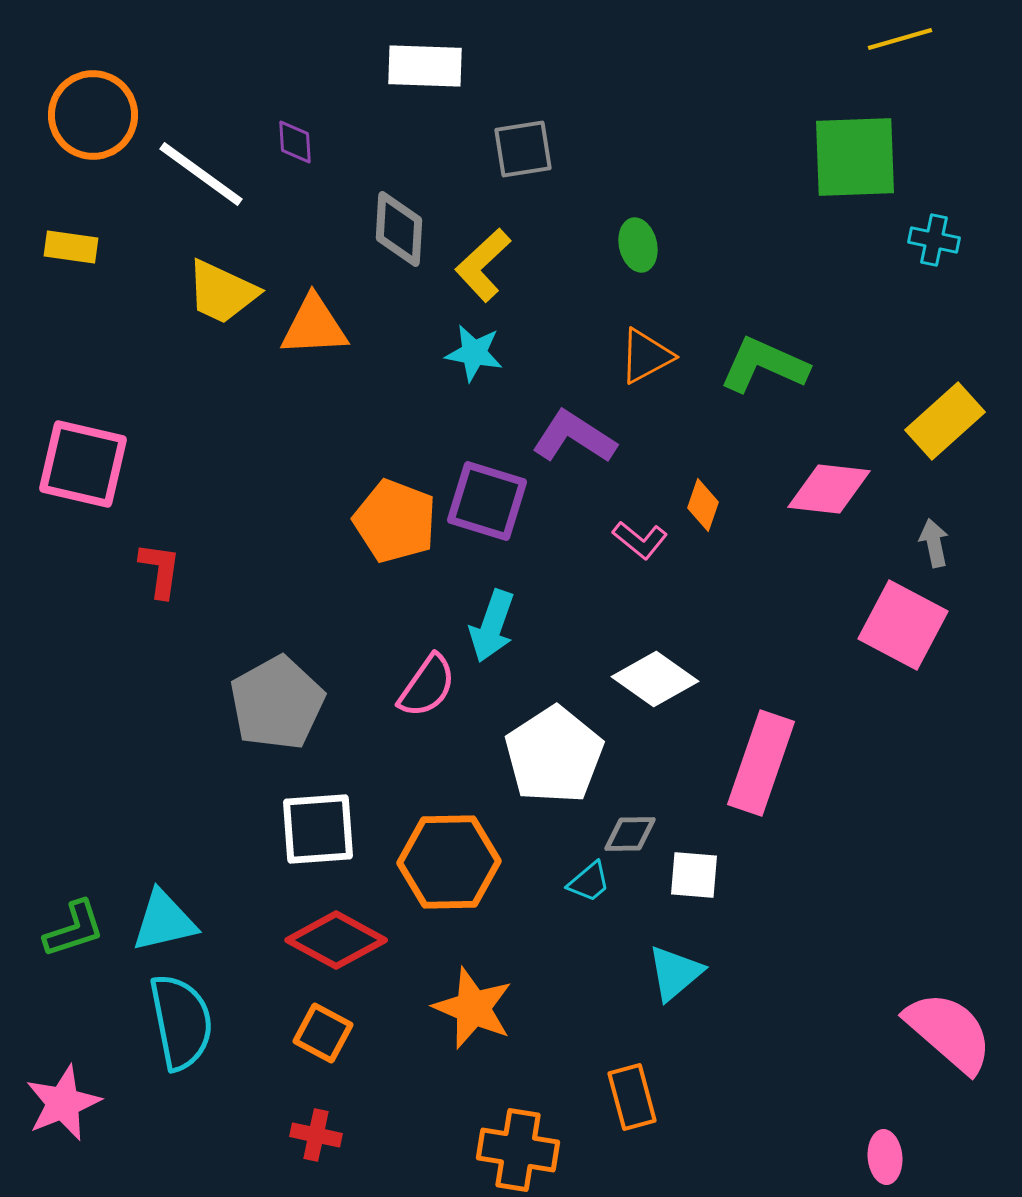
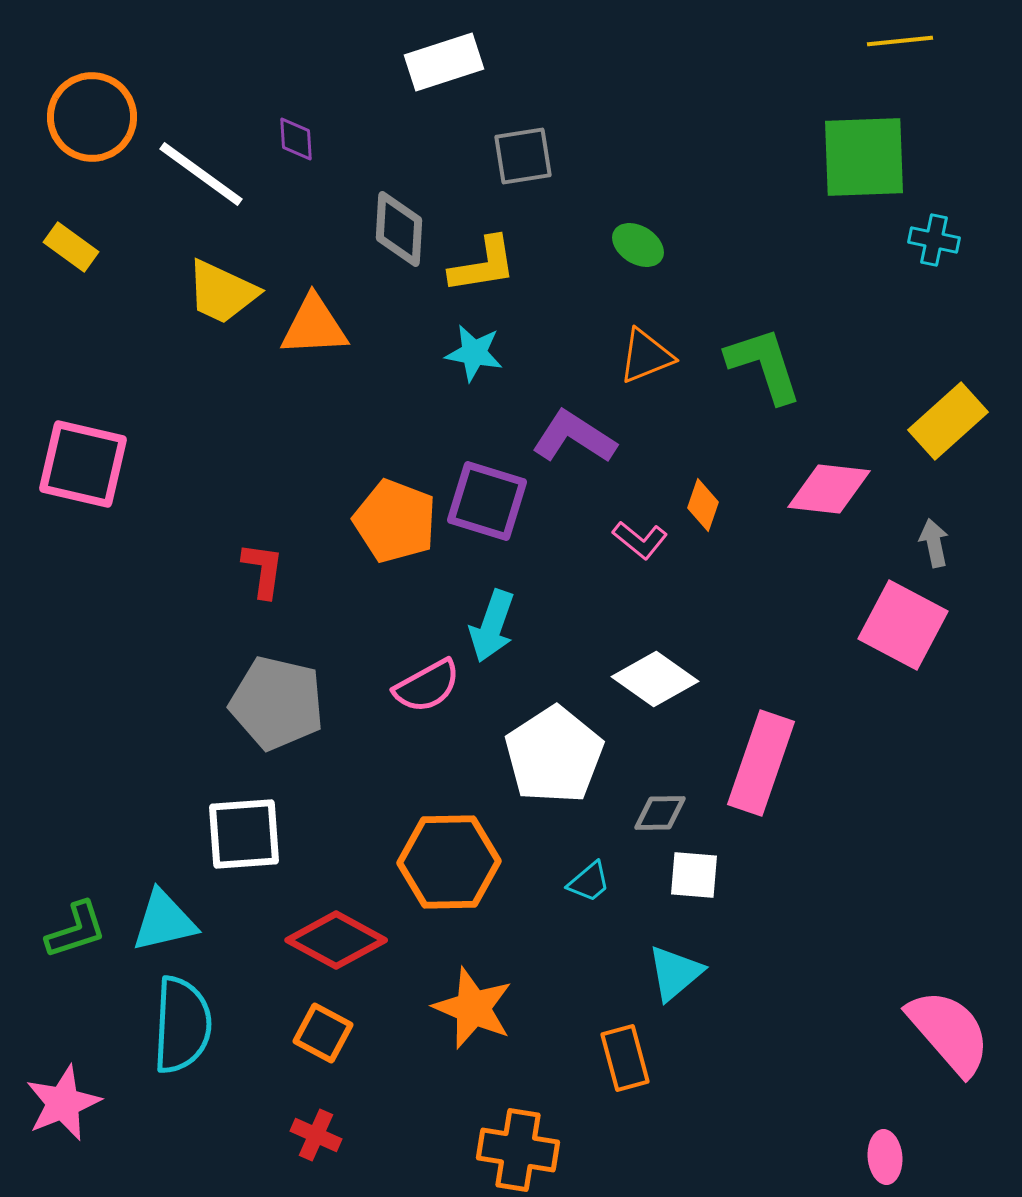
yellow line at (900, 39): moved 2 px down; rotated 10 degrees clockwise
white rectangle at (425, 66): moved 19 px right, 4 px up; rotated 20 degrees counterclockwise
orange circle at (93, 115): moved 1 px left, 2 px down
purple diamond at (295, 142): moved 1 px right, 3 px up
gray square at (523, 149): moved 7 px down
green square at (855, 157): moved 9 px right
green ellipse at (638, 245): rotated 45 degrees counterclockwise
yellow rectangle at (71, 247): rotated 28 degrees clockwise
yellow L-shape at (483, 265): rotated 146 degrees counterclockwise
orange triangle at (646, 356): rotated 6 degrees clockwise
green L-shape at (764, 365): rotated 48 degrees clockwise
yellow rectangle at (945, 421): moved 3 px right
red L-shape at (160, 570): moved 103 px right
pink semicircle at (427, 686): rotated 26 degrees clockwise
gray pentagon at (277, 703): rotated 30 degrees counterclockwise
white square at (318, 829): moved 74 px left, 5 px down
gray diamond at (630, 834): moved 30 px right, 21 px up
green L-shape at (74, 929): moved 2 px right, 1 px down
cyan semicircle at (181, 1022): moved 1 px right, 3 px down; rotated 14 degrees clockwise
pink semicircle at (949, 1032): rotated 8 degrees clockwise
orange rectangle at (632, 1097): moved 7 px left, 39 px up
red cross at (316, 1135): rotated 12 degrees clockwise
